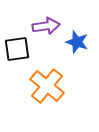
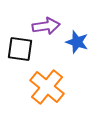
black square: moved 3 px right; rotated 16 degrees clockwise
orange cross: moved 1 px down
